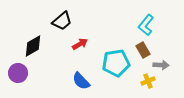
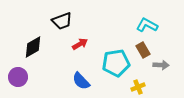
black trapezoid: rotated 20 degrees clockwise
cyan L-shape: moved 1 px right; rotated 80 degrees clockwise
black diamond: moved 1 px down
purple circle: moved 4 px down
yellow cross: moved 10 px left, 6 px down
